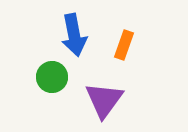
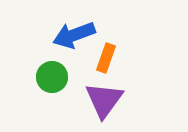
blue arrow: rotated 81 degrees clockwise
orange rectangle: moved 18 px left, 13 px down
